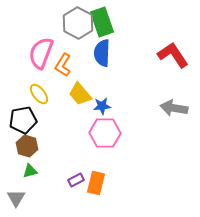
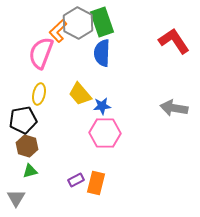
red L-shape: moved 1 px right, 14 px up
orange L-shape: moved 5 px left, 34 px up; rotated 15 degrees clockwise
yellow ellipse: rotated 50 degrees clockwise
